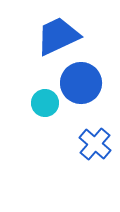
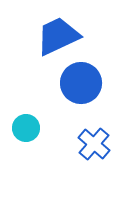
cyan circle: moved 19 px left, 25 px down
blue cross: moved 1 px left
